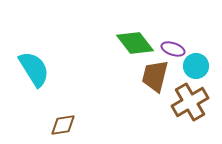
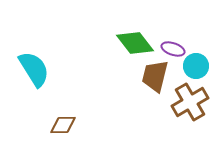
brown diamond: rotated 8 degrees clockwise
